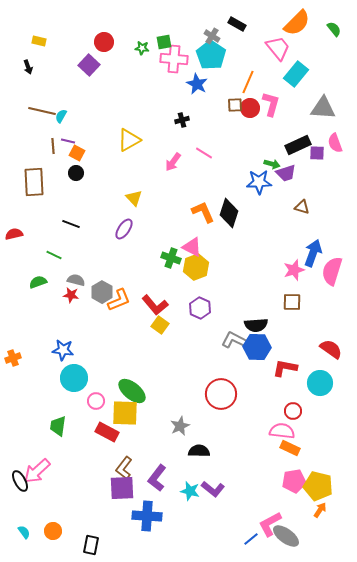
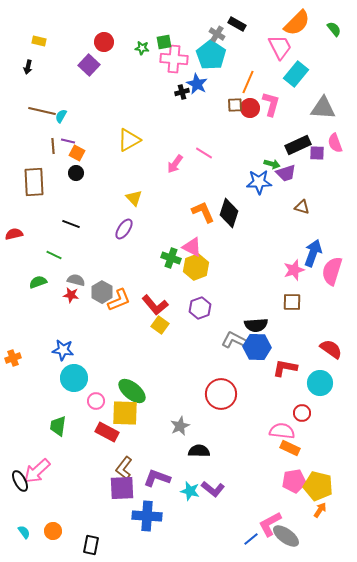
gray cross at (212, 36): moved 5 px right, 2 px up
pink trapezoid at (278, 48): moved 2 px right, 1 px up; rotated 12 degrees clockwise
black arrow at (28, 67): rotated 32 degrees clockwise
black cross at (182, 120): moved 28 px up
pink arrow at (173, 162): moved 2 px right, 2 px down
purple hexagon at (200, 308): rotated 15 degrees clockwise
red circle at (293, 411): moved 9 px right, 2 px down
purple L-shape at (157, 478): rotated 72 degrees clockwise
